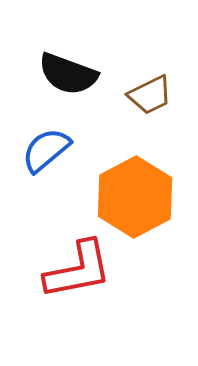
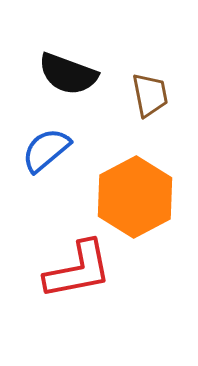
brown trapezoid: rotated 75 degrees counterclockwise
